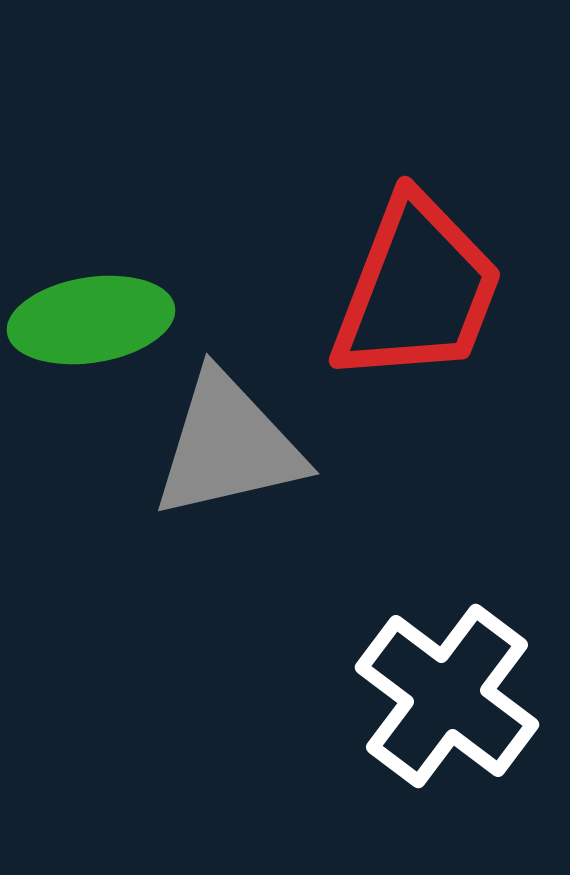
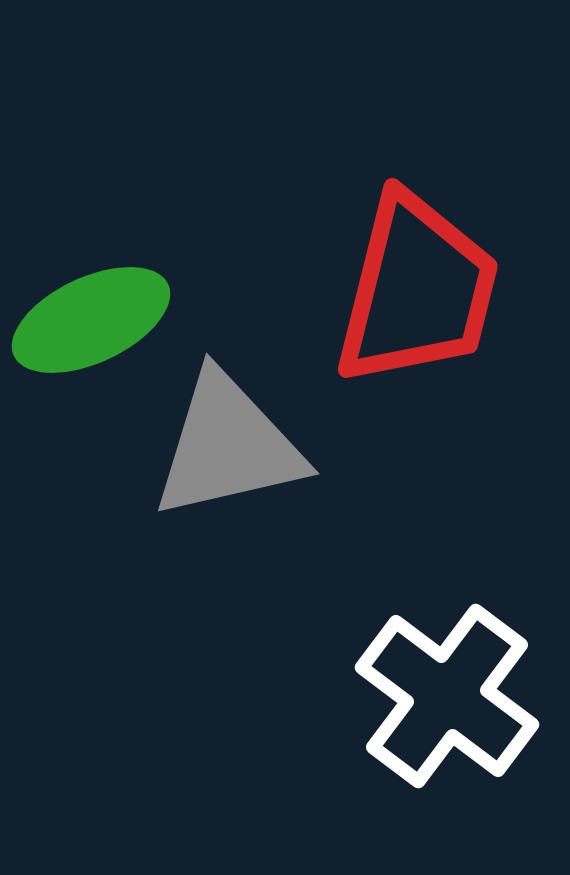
red trapezoid: rotated 7 degrees counterclockwise
green ellipse: rotated 16 degrees counterclockwise
